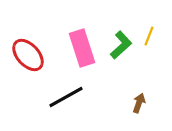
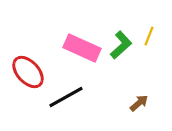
pink rectangle: rotated 48 degrees counterclockwise
red ellipse: moved 17 px down
brown arrow: rotated 30 degrees clockwise
